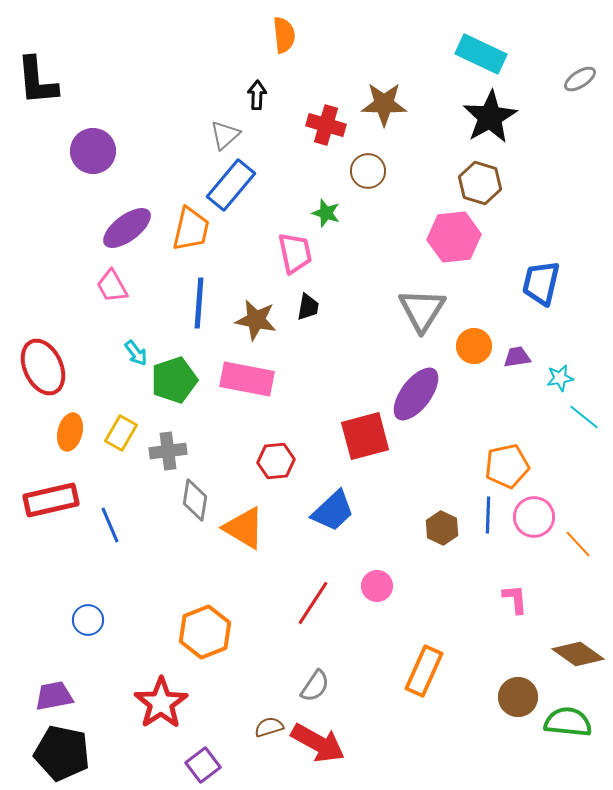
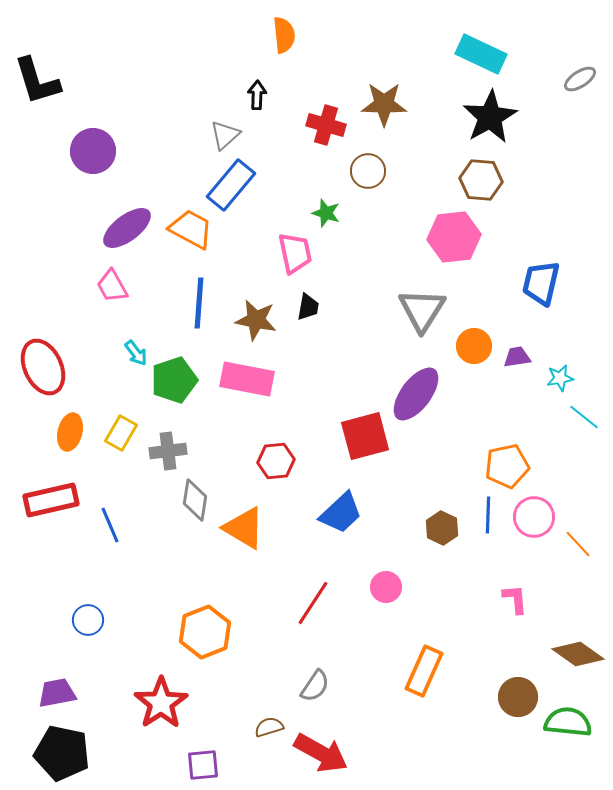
black L-shape at (37, 81): rotated 12 degrees counterclockwise
brown hexagon at (480, 183): moved 1 px right, 3 px up; rotated 12 degrees counterclockwise
orange trapezoid at (191, 229): rotated 75 degrees counterclockwise
blue trapezoid at (333, 511): moved 8 px right, 2 px down
pink circle at (377, 586): moved 9 px right, 1 px down
purple trapezoid at (54, 696): moved 3 px right, 3 px up
red arrow at (318, 743): moved 3 px right, 10 px down
purple square at (203, 765): rotated 32 degrees clockwise
